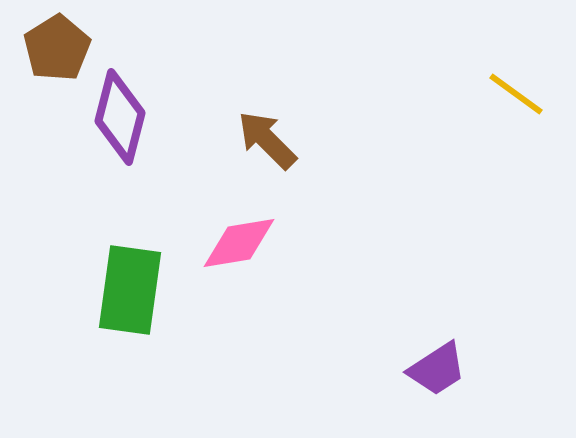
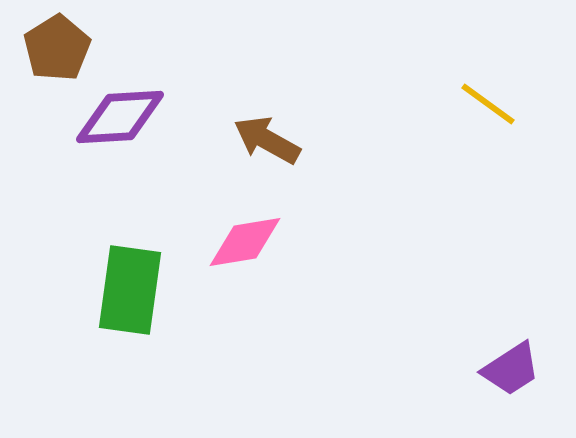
yellow line: moved 28 px left, 10 px down
purple diamond: rotated 72 degrees clockwise
brown arrow: rotated 16 degrees counterclockwise
pink diamond: moved 6 px right, 1 px up
purple trapezoid: moved 74 px right
